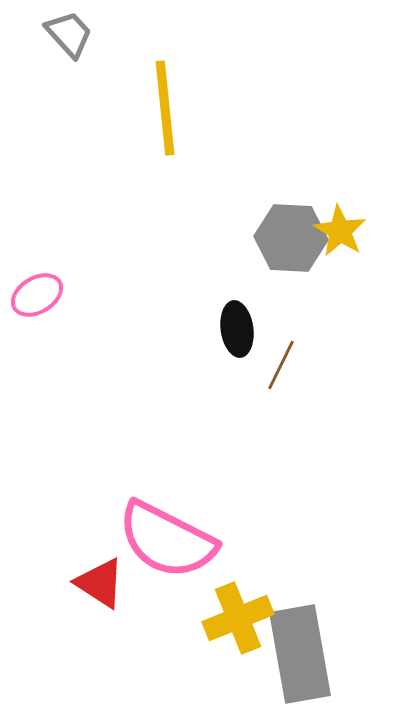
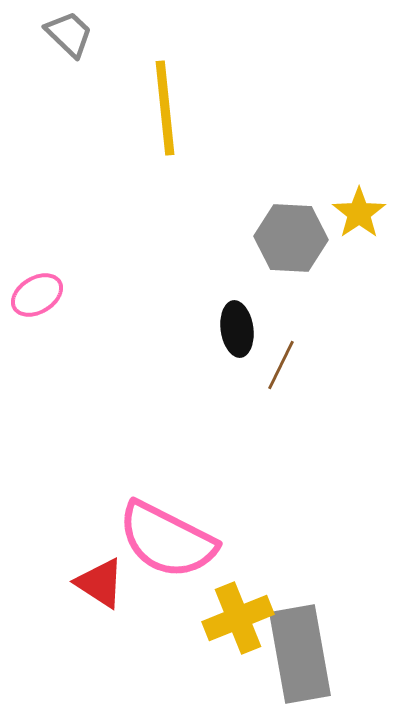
gray trapezoid: rotated 4 degrees counterclockwise
yellow star: moved 19 px right, 18 px up; rotated 6 degrees clockwise
